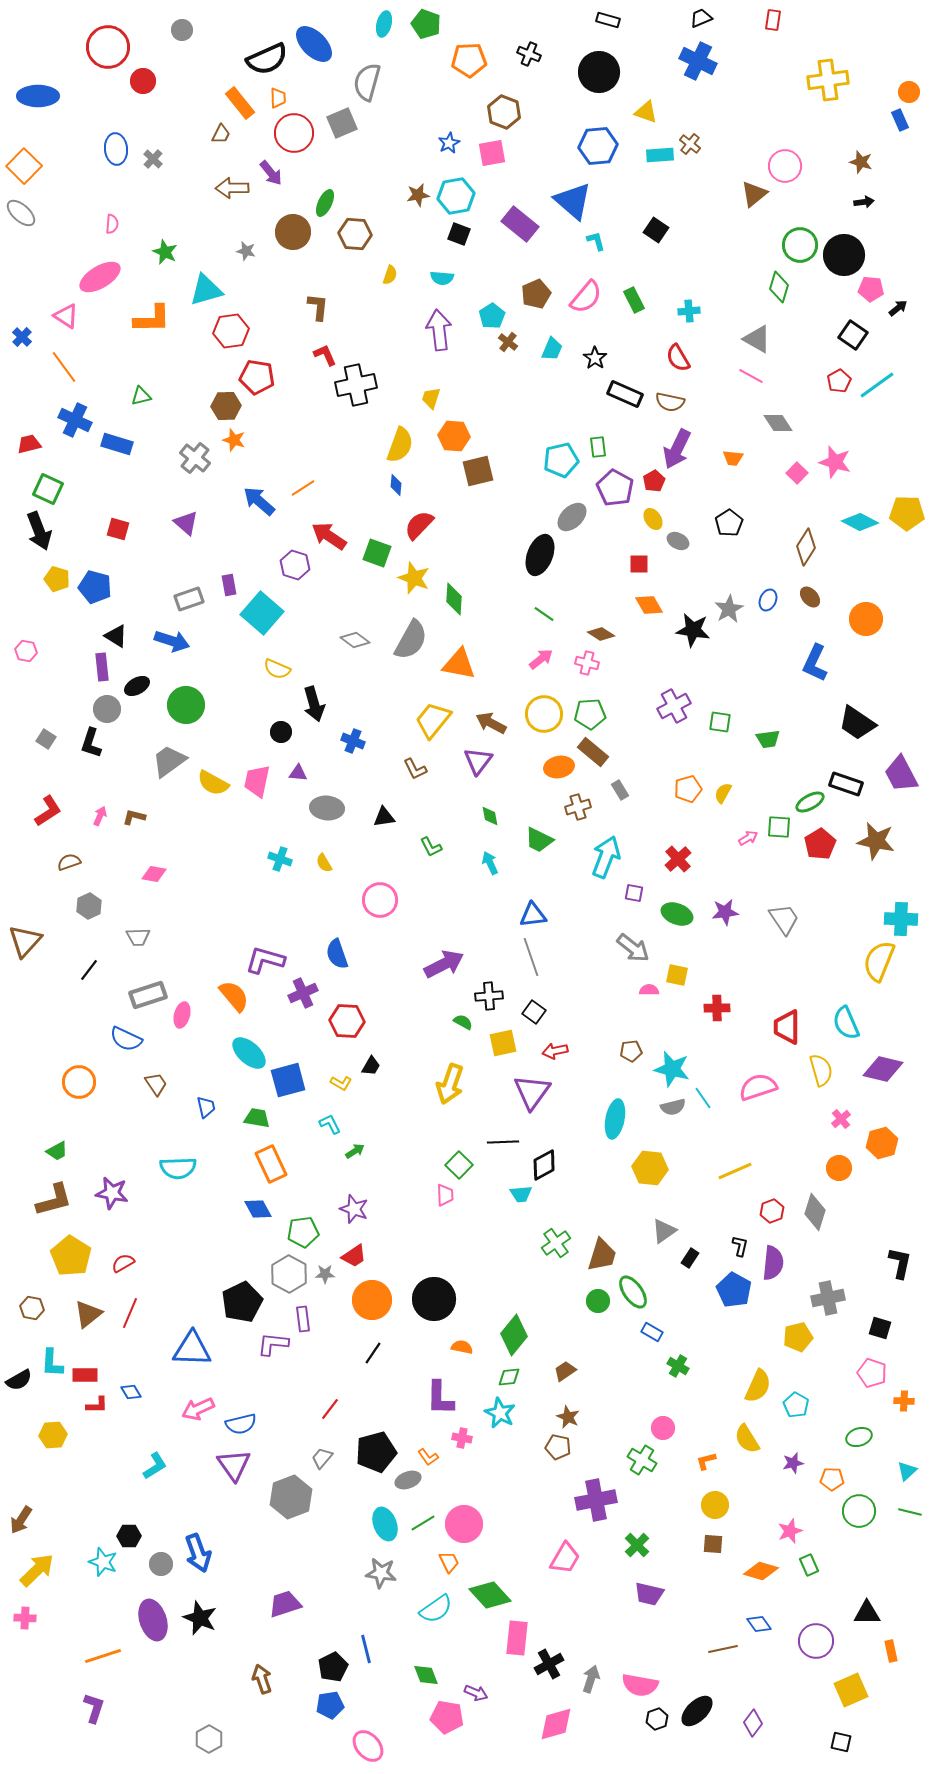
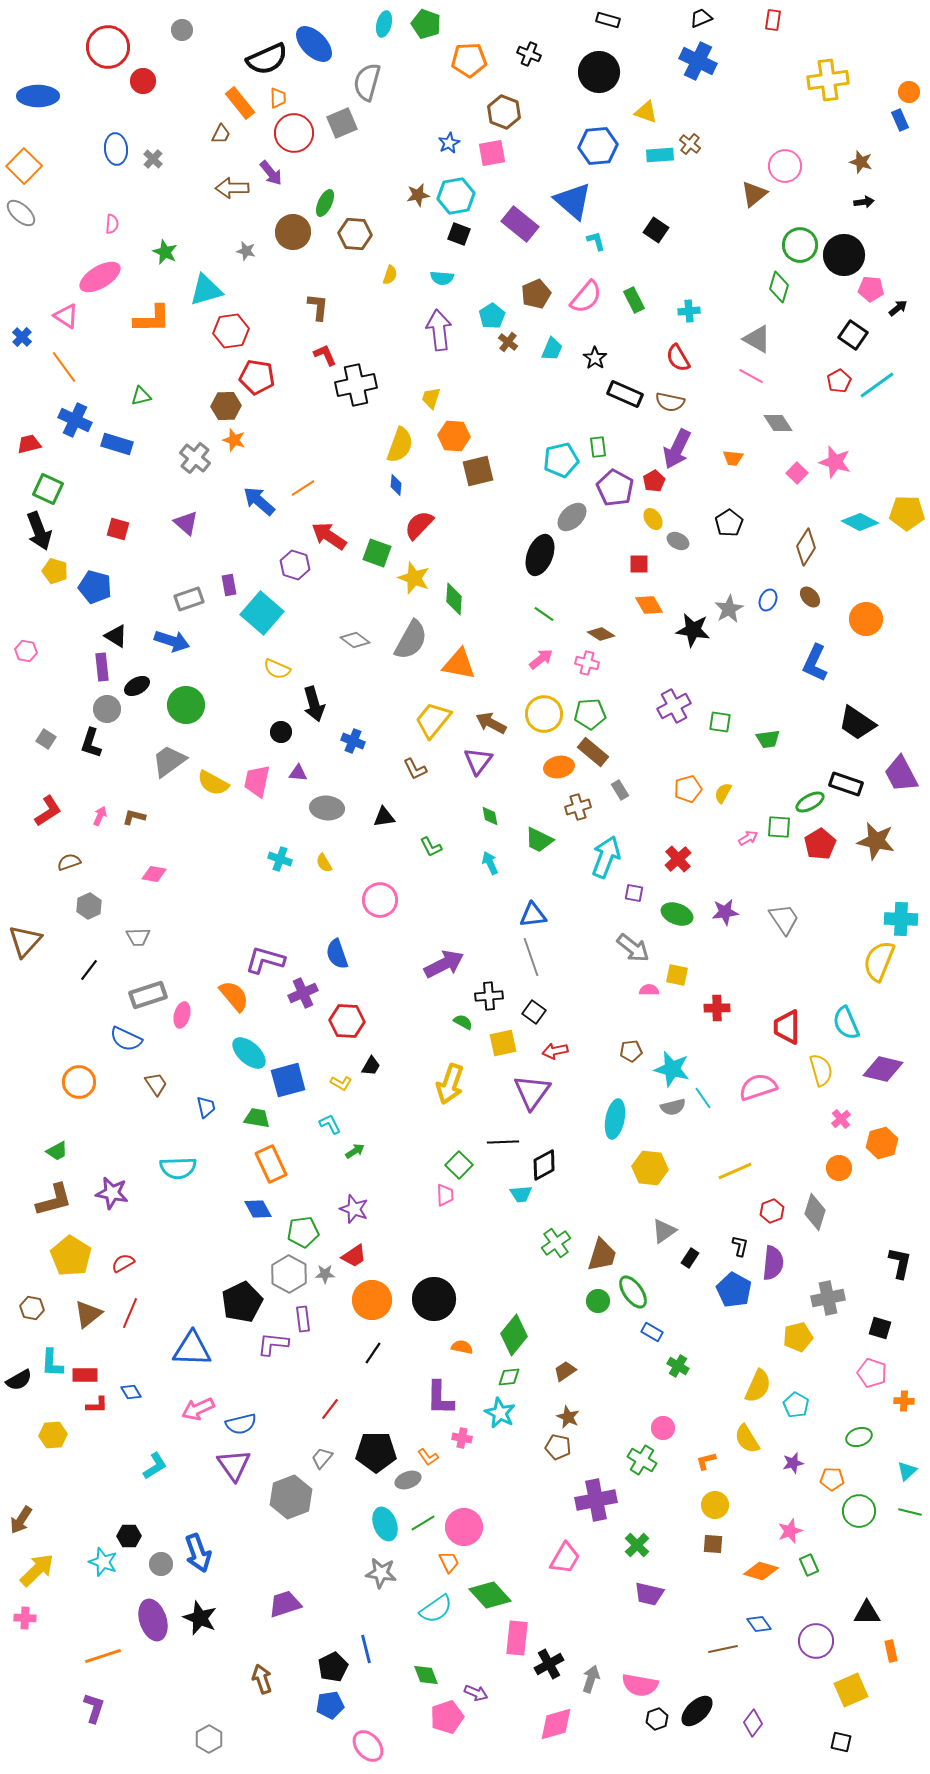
yellow pentagon at (57, 579): moved 2 px left, 8 px up
black pentagon at (376, 1452): rotated 15 degrees clockwise
pink circle at (464, 1524): moved 3 px down
pink pentagon at (447, 1717): rotated 28 degrees counterclockwise
